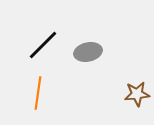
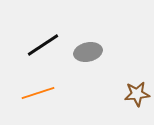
black line: rotated 12 degrees clockwise
orange line: rotated 64 degrees clockwise
